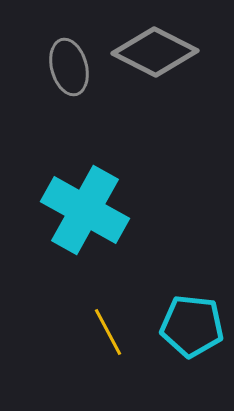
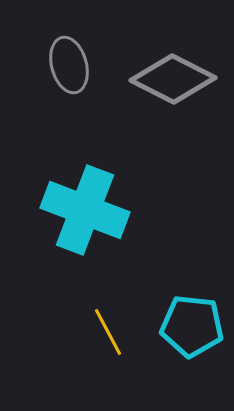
gray diamond: moved 18 px right, 27 px down
gray ellipse: moved 2 px up
cyan cross: rotated 8 degrees counterclockwise
